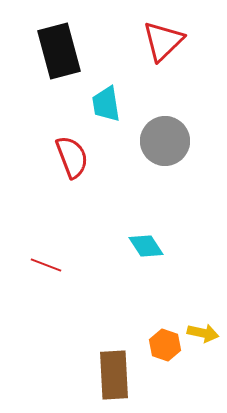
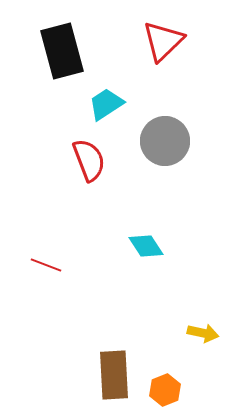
black rectangle: moved 3 px right
cyan trapezoid: rotated 66 degrees clockwise
red semicircle: moved 17 px right, 3 px down
orange hexagon: moved 45 px down; rotated 20 degrees clockwise
